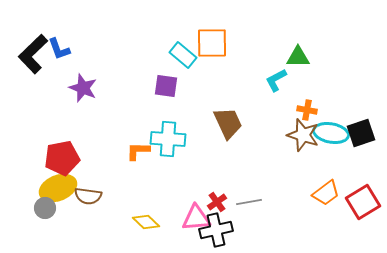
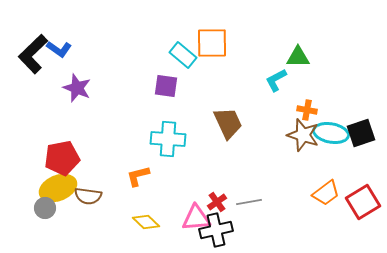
blue L-shape: rotated 35 degrees counterclockwise
purple star: moved 6 px left
orange L-shape: moved 25 px down; rotated 15 degrees counterclockwise
